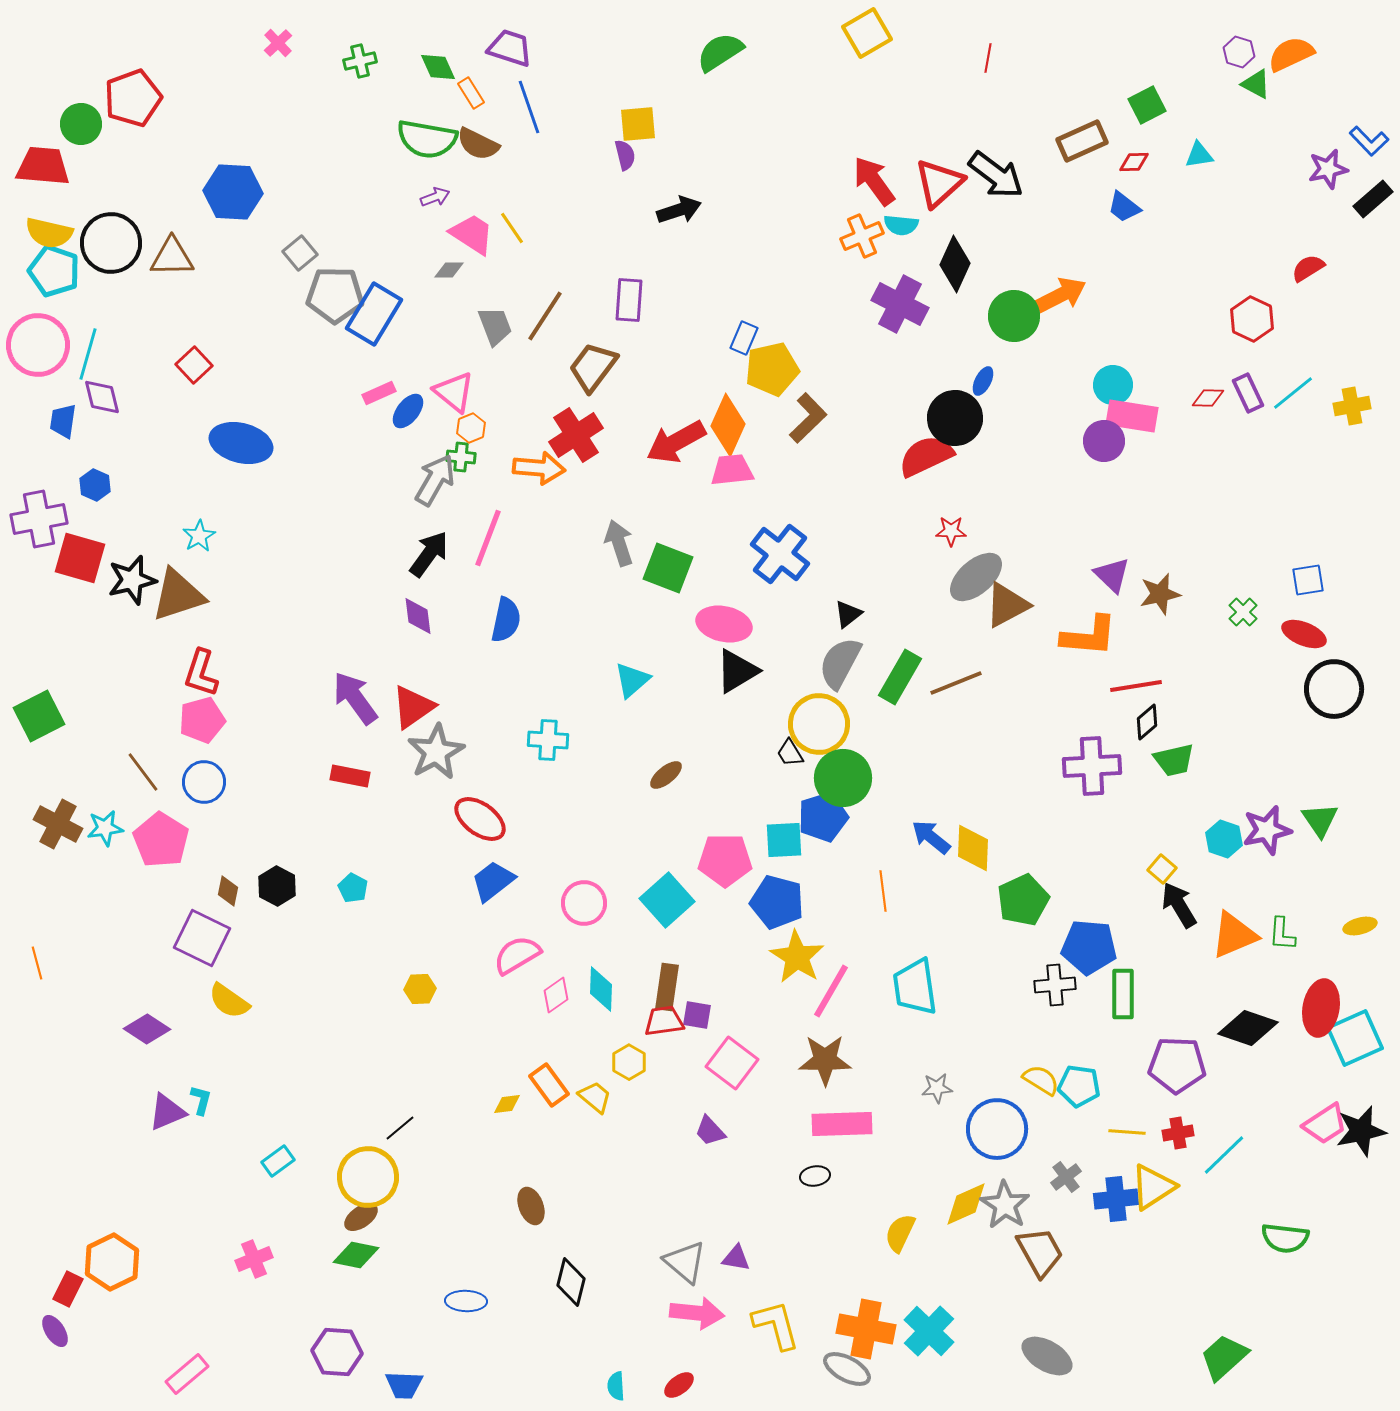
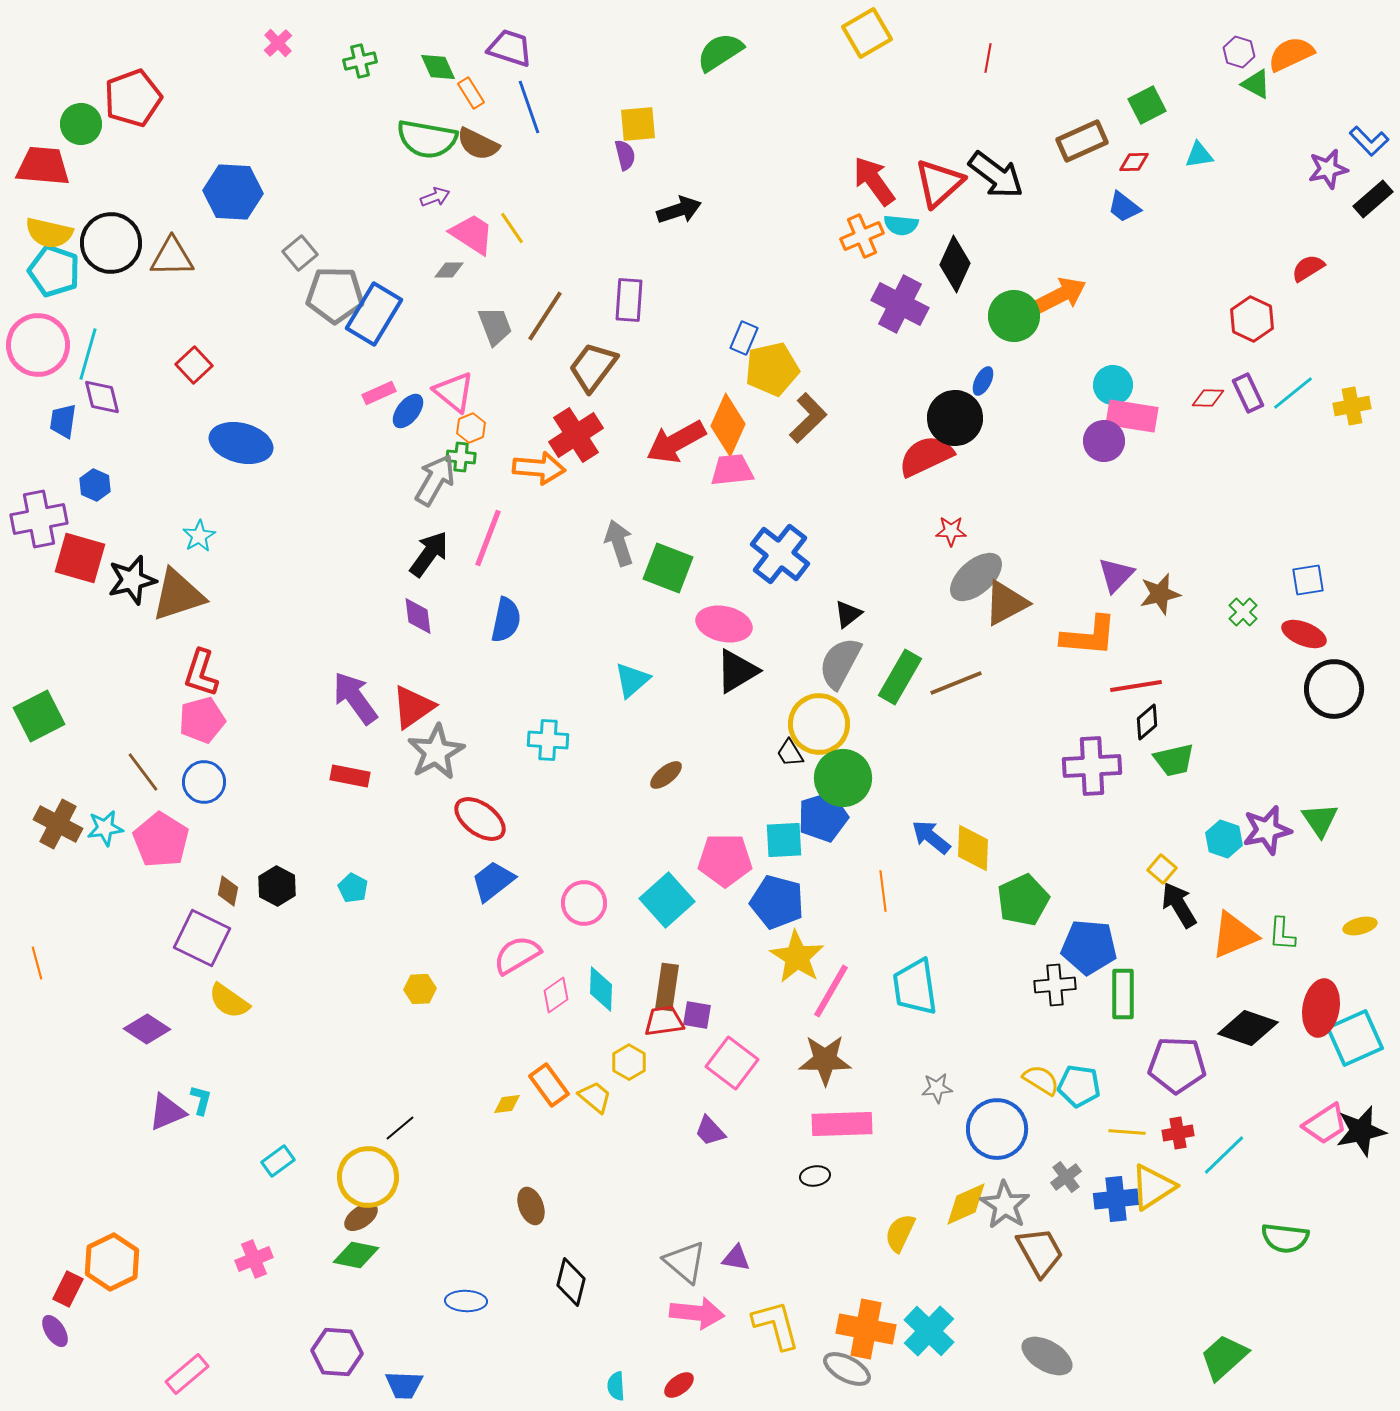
purple triangle at (1112, 575): moved 4 px right; rotated 30 degrees clockwise
brown triangle at (1007, 605): moved 1 px left, 2 px up
